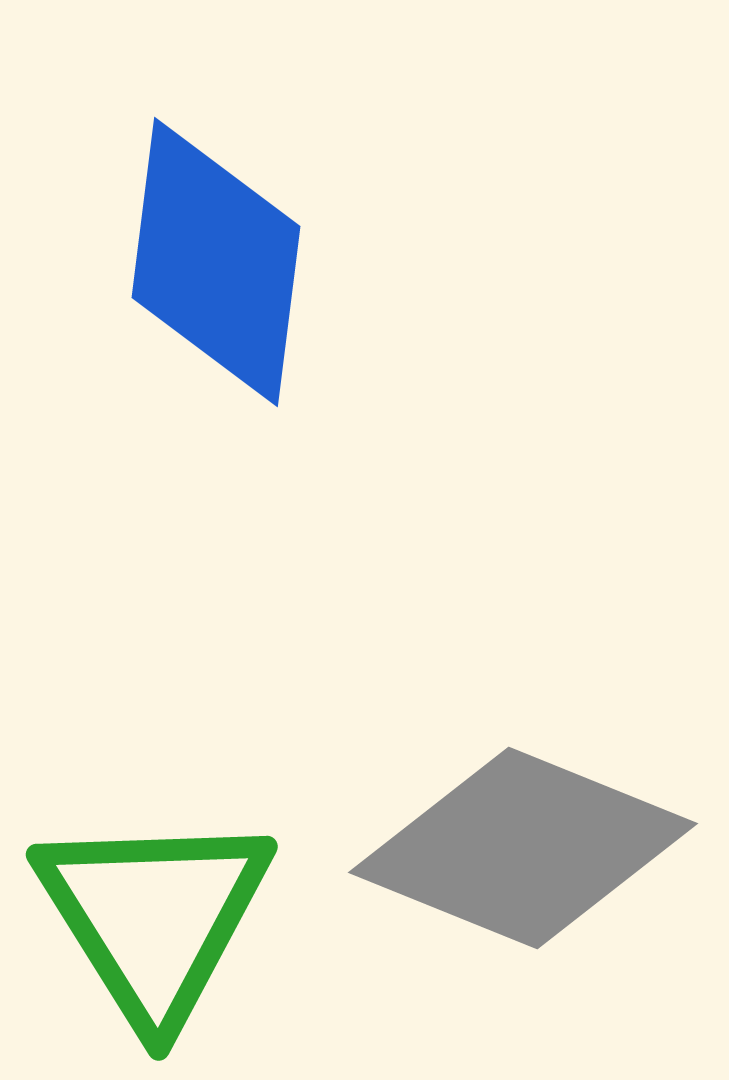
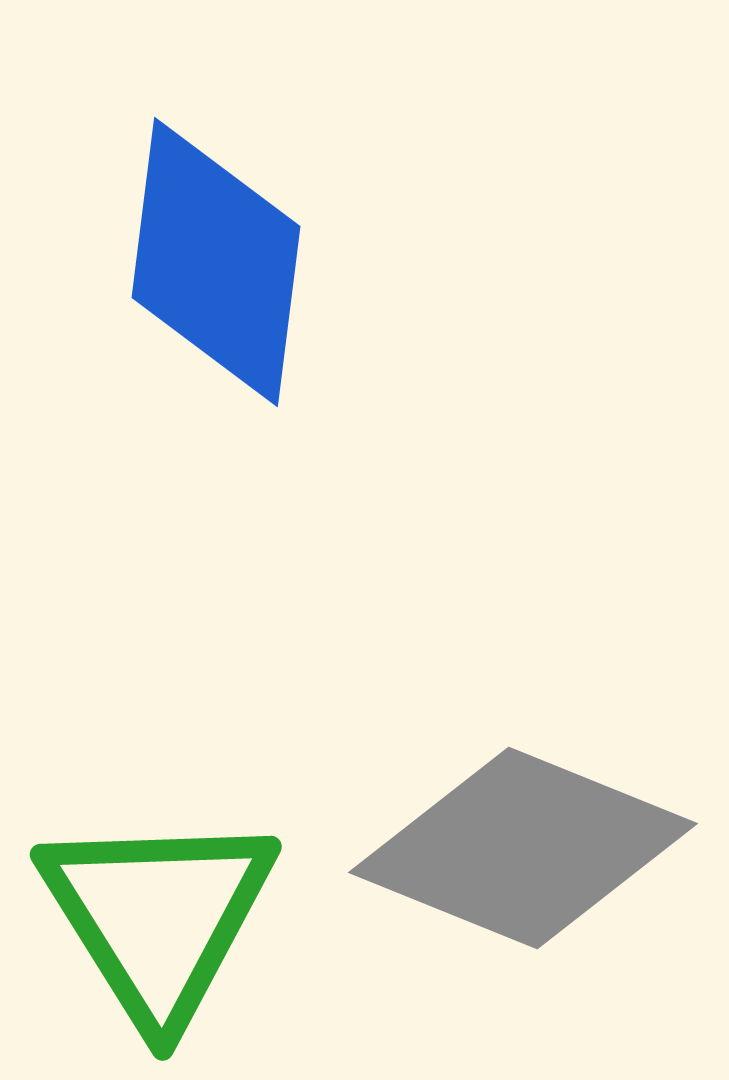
green triangle: moved 4 px right
